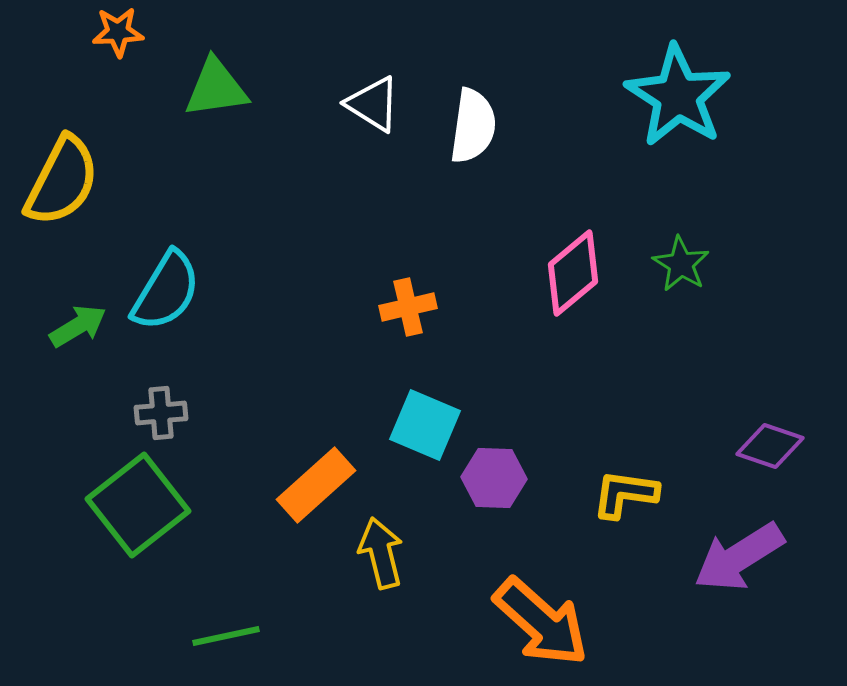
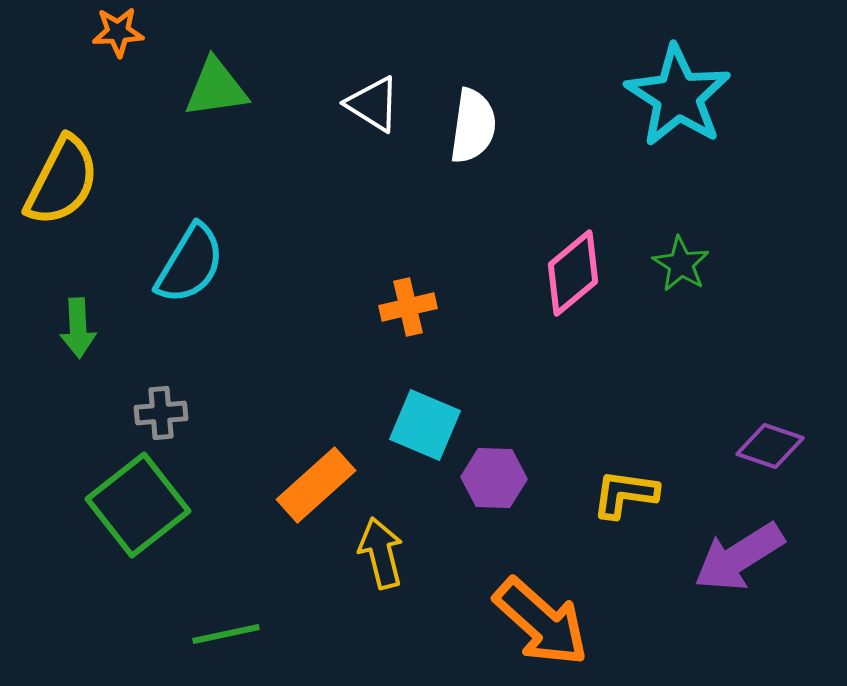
cyan semicircle: moved 24 px right, 27 px up
green arrow: moved 2 px down; rotated 118 degrees clockwise
green line: moved 2 px up
